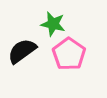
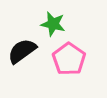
pink pentagon: moved 5 px down
